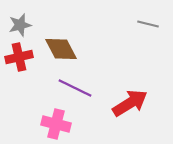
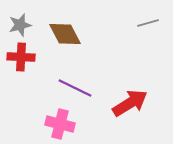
gray line: moved 1 px up; rotated 30 degrees counterclockwise
brown diamond: moved 4 px right, 15 px up
red cross: moved 2 px right; rotated 16 degrees clockwise
pink cross: moved 4 px right
